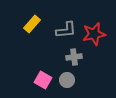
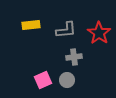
yellow rectangle: moved 1 px left, 1 px down; rotated 42 degrees clockwise
red star: moved 5 px right, 1 px up; rotated 25 degrees counterclockwise
pink square: rotated 36 degrees clockwise
